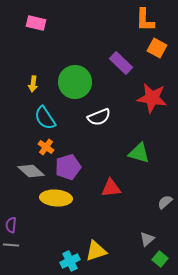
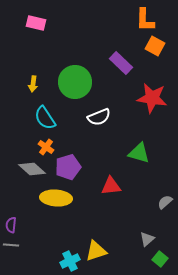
orange square: moved 2 px left, 2 px up
gray diamond: moved 1 px right, 2 px up
red triangle: moved 2 px up
